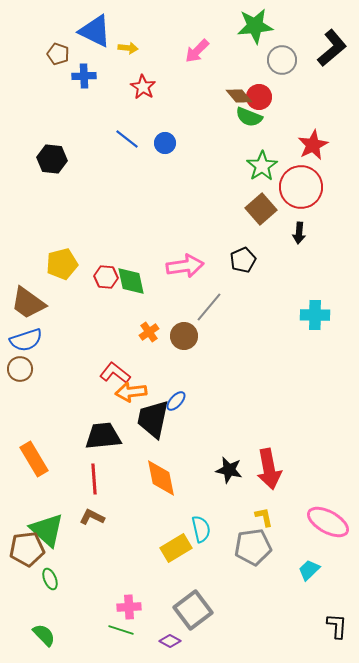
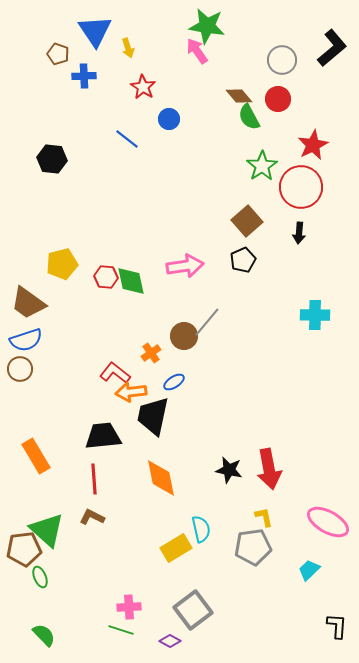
green star at (255, 26): moved 48 px left; rotated 15 degrees clockwise
blue triangle at (95, 31): rotated 30 degrees clockwise
yellow arrow at (128, 48): rotated 66 degrees clockwise
pink arrow at (197, 51): rotated 100 degrees clockwise
red circle at (259, 97): moved 19 px right, 2 px down
green semicircle at (249, 117): rotated 40 degrees clockwise
blue circle at (165, 143): moved 4 px right, 24 px up
brown square at (261, 209): moved 14 px left, 12 px down
gray line at (209, 307): moved 2 px left, 15 px down
orange cross at (149, 332): moved 2 px right, 21 px down
blue ellipse at (176, 401): moved 2 px left, 19 px up; rotated 15 degrees clockwise
black trapezoid at (153, 419): moved 3 px up
orange rectangle at (34, 459): moved 2 px right, 3 px up
brown pentagon at (27, 549): moved 3 px left
green ellipse at (50, 579): moved 10 px left, 2 px up
